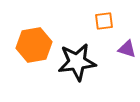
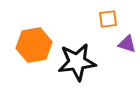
orange square: moved 4 px right, 2 px up
purple triangle: moved 5 px up
